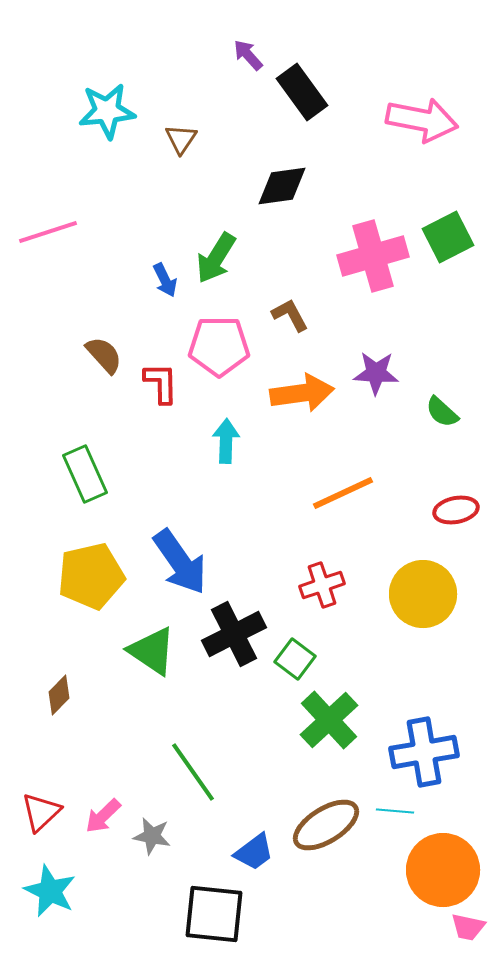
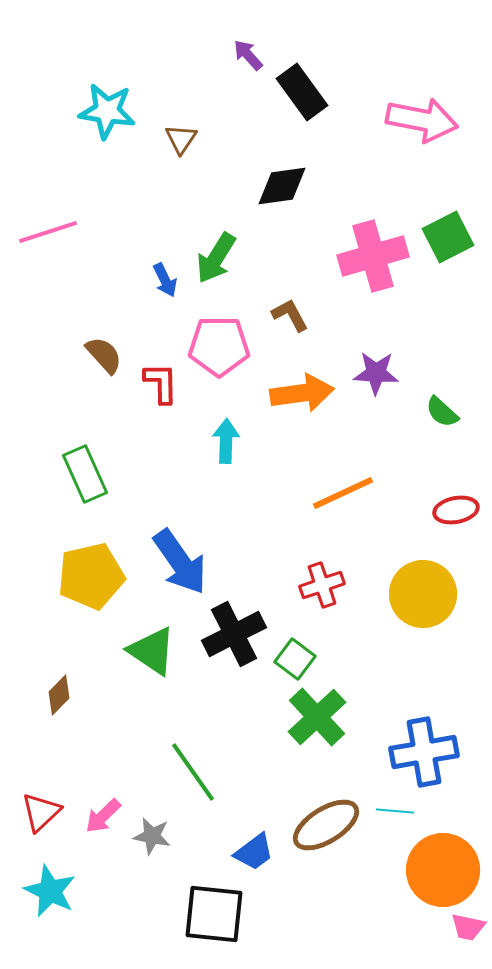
cyan star at (107, 111): rotated 14 degrees clockwise
green cross at (329, 720): moved 12 px left, 3 px up
